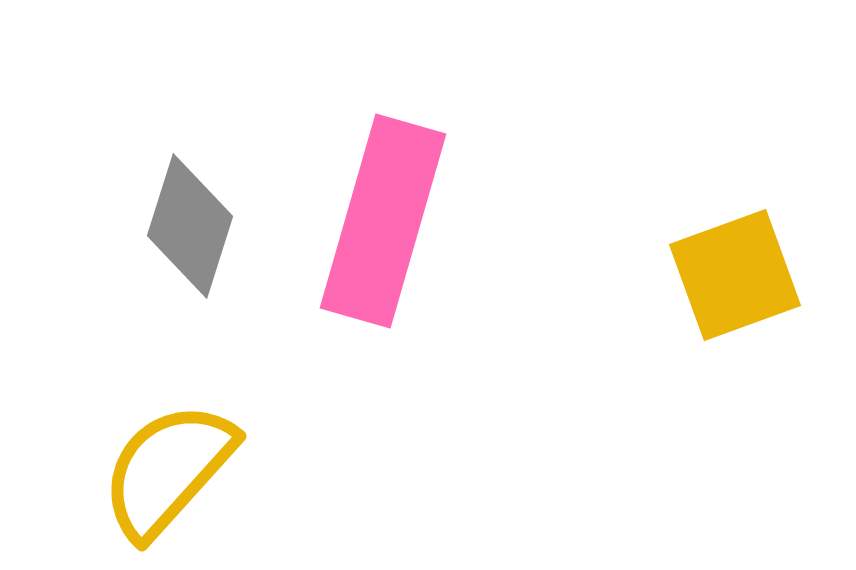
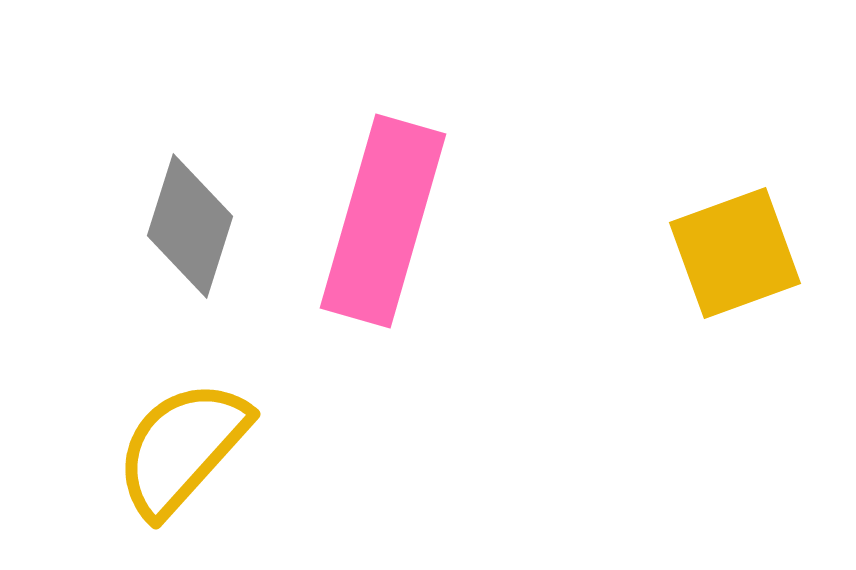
yellow square: moved 22 px up
yellow semicircle: moved 14 px right, 22 px up
